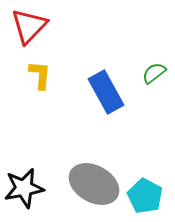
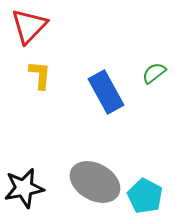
gray ellipse: moved 1 px right, 2 px up
